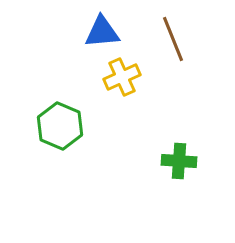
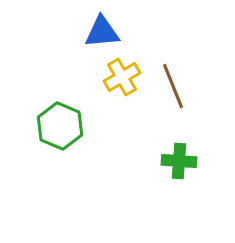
brown line: moved 47 px down
yellow cross: rotated 6 degrees counterclockwise
